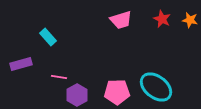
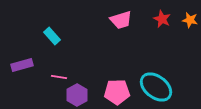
cyan rectangle: moved 4 px right, 1 px up
purple rectangle: moved 1 px right, 1 px down
